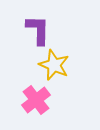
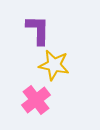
yellow star: rotated 12 degrees counterclockwise
